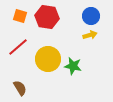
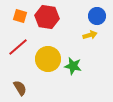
blue circle: moved 6 px right
